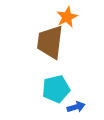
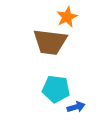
brown trapezoid: rotated 90 degrees counterclockwise
cyan pentagon: rotated 20 degrees clockwise
